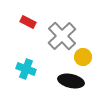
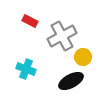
red rectangle: moved 2 px right, 1 px up
gray cross: rotated 16 degrees clockwise
black ellipse: rotated 40 degrees counterclockwise
